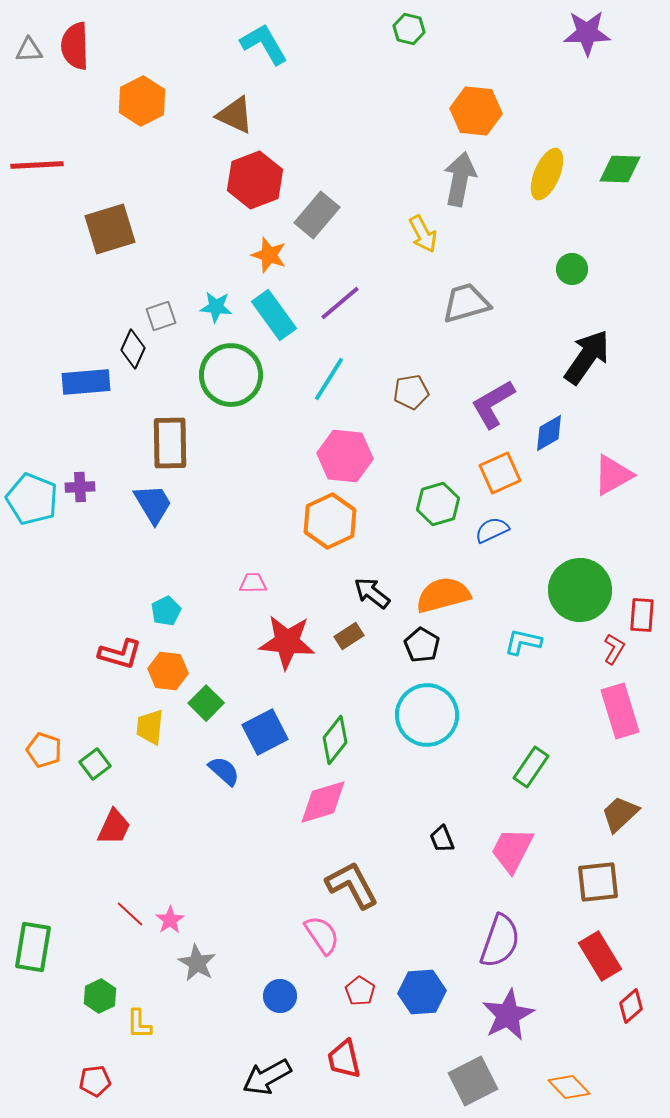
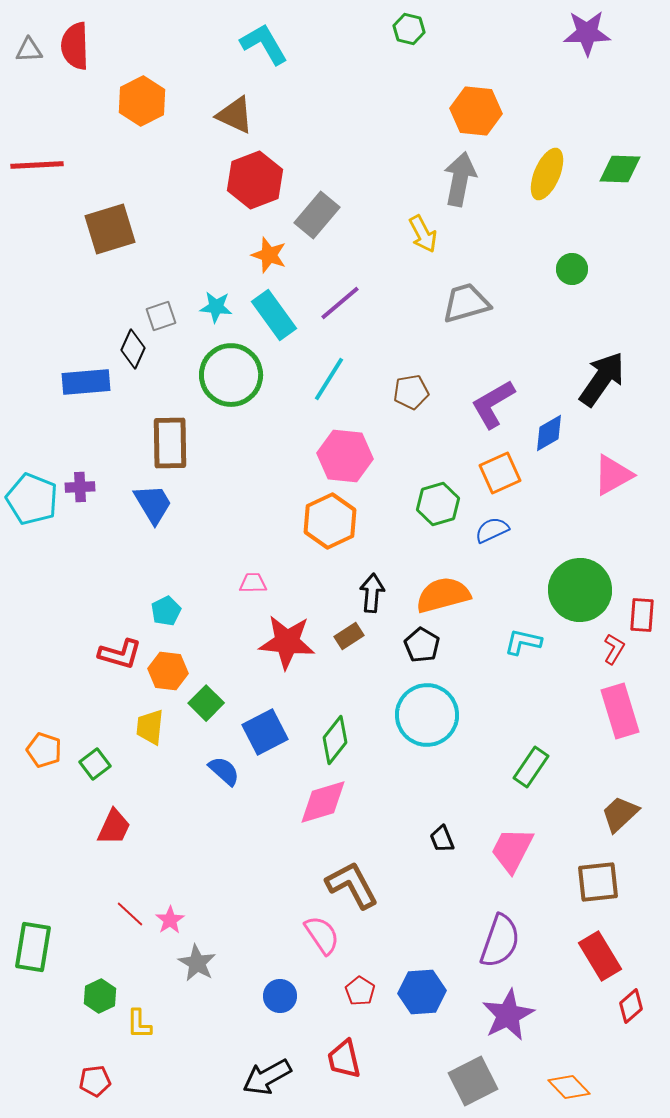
black arrow at (587, 357): moved 15 px right, 22 px down
black arrow at (372, 593): rotated 57 degrees clockwise
